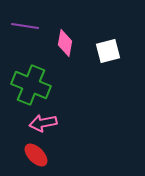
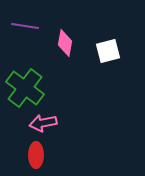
green cross: moved 6 px left, 3 px down; rotated 15 degrees clockwise
red ellipse: rotated 45 degrees clockwise
